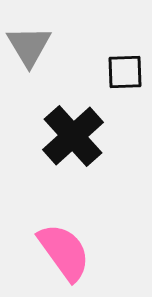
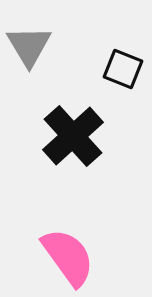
black square: moved 2 px left, 3 px up; rotated 24 degrees clockwise
pink semicircle: moved 4 px right, 5 px down
